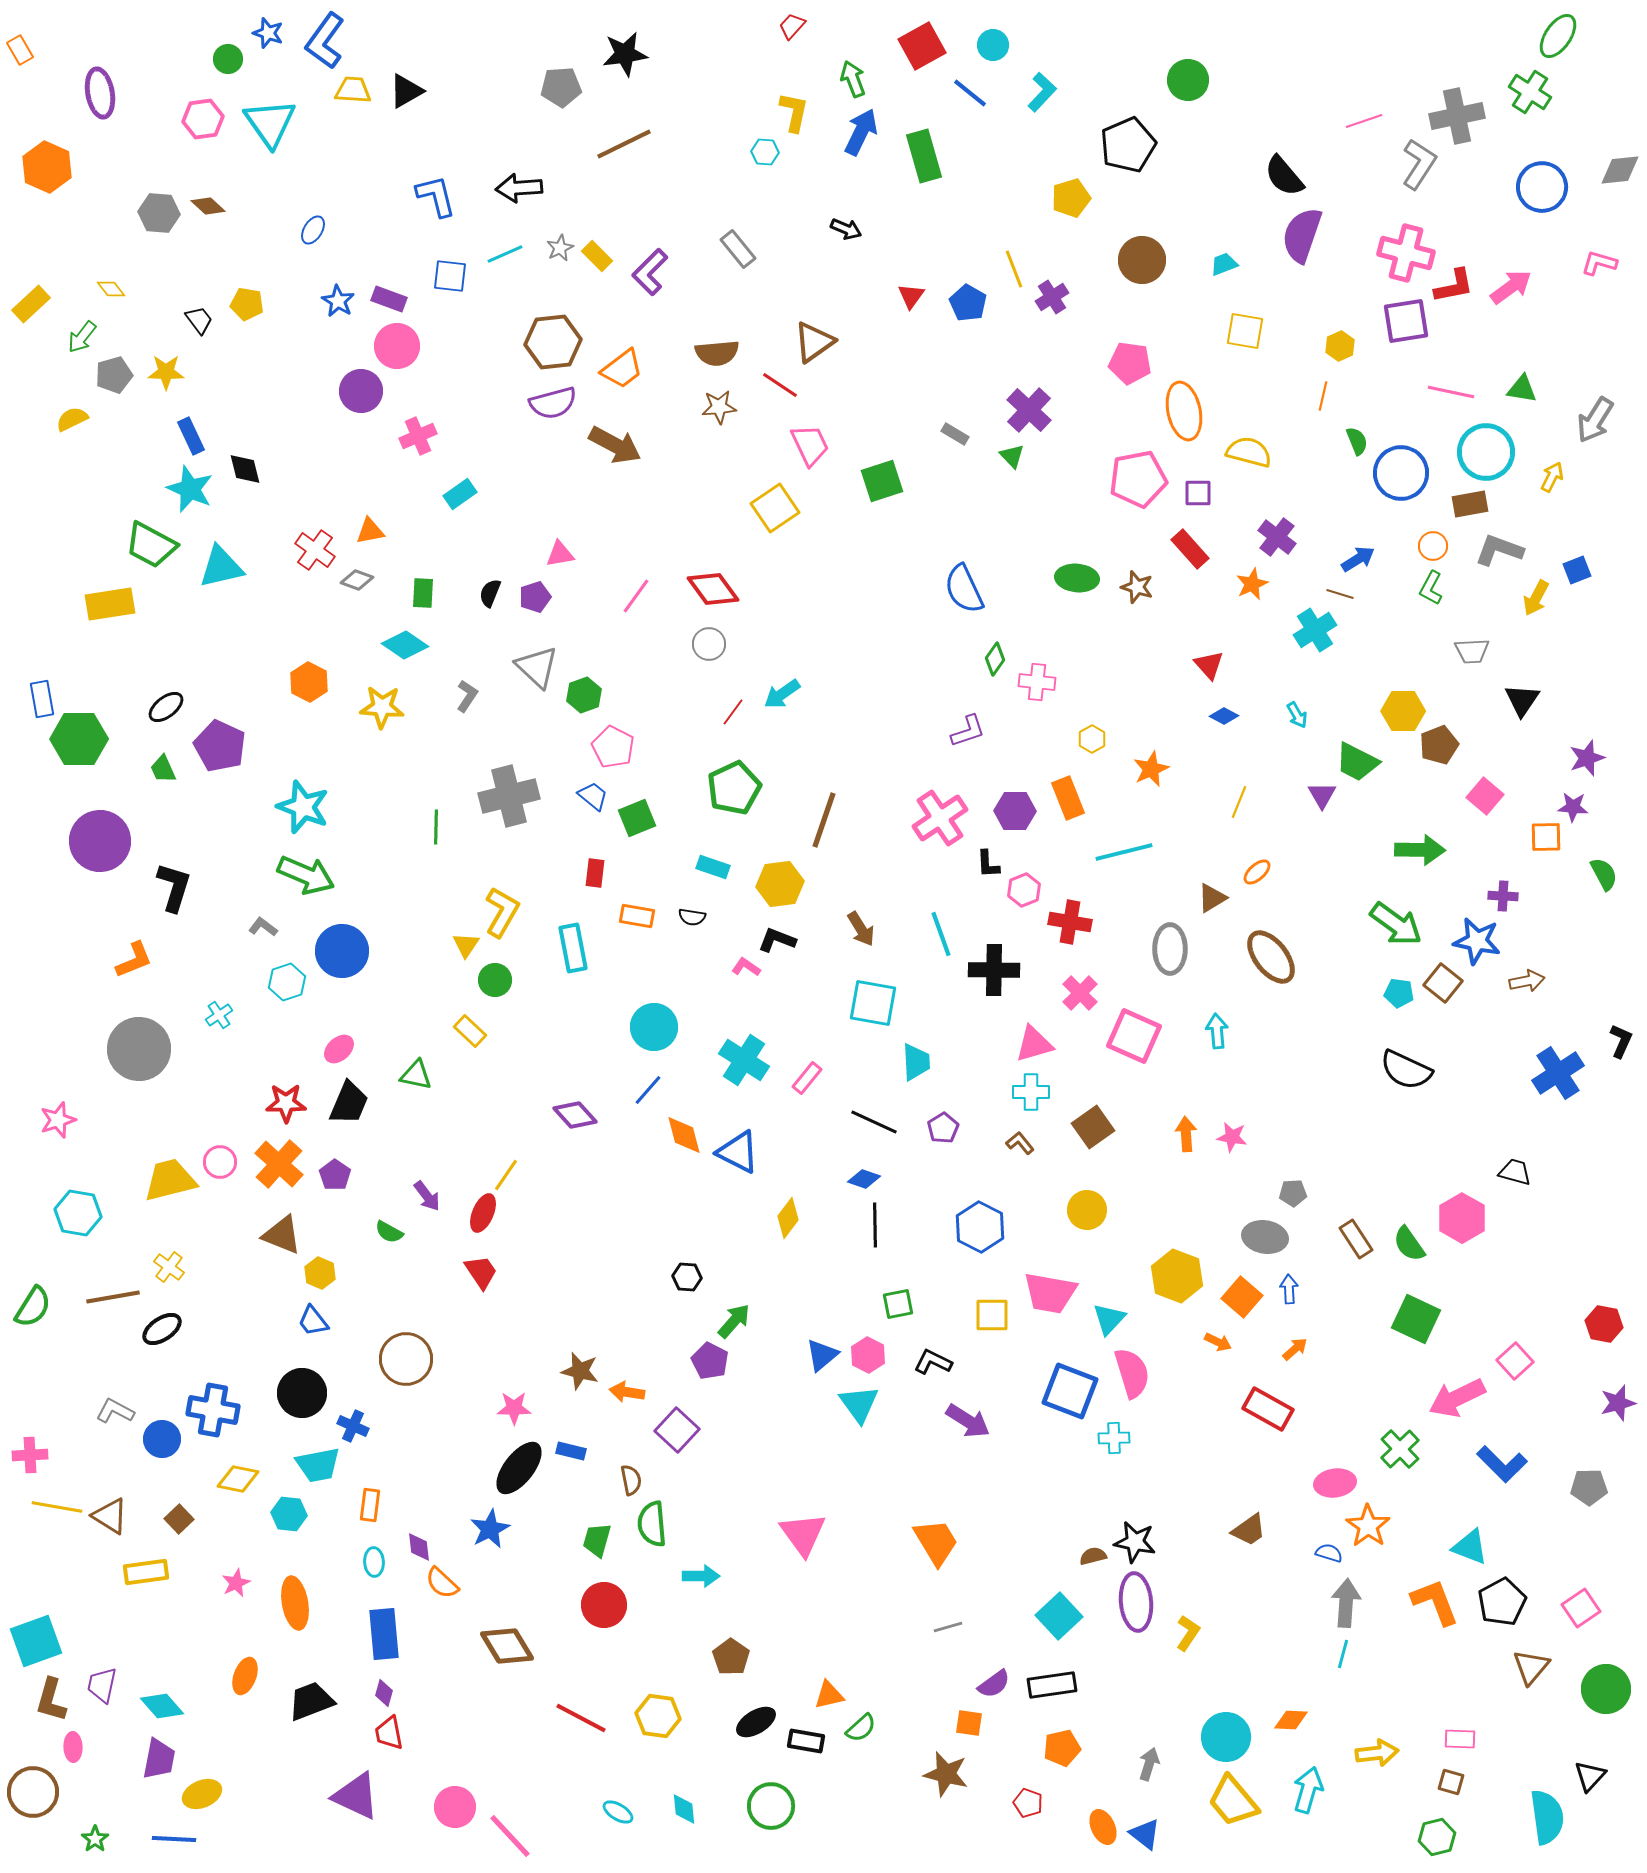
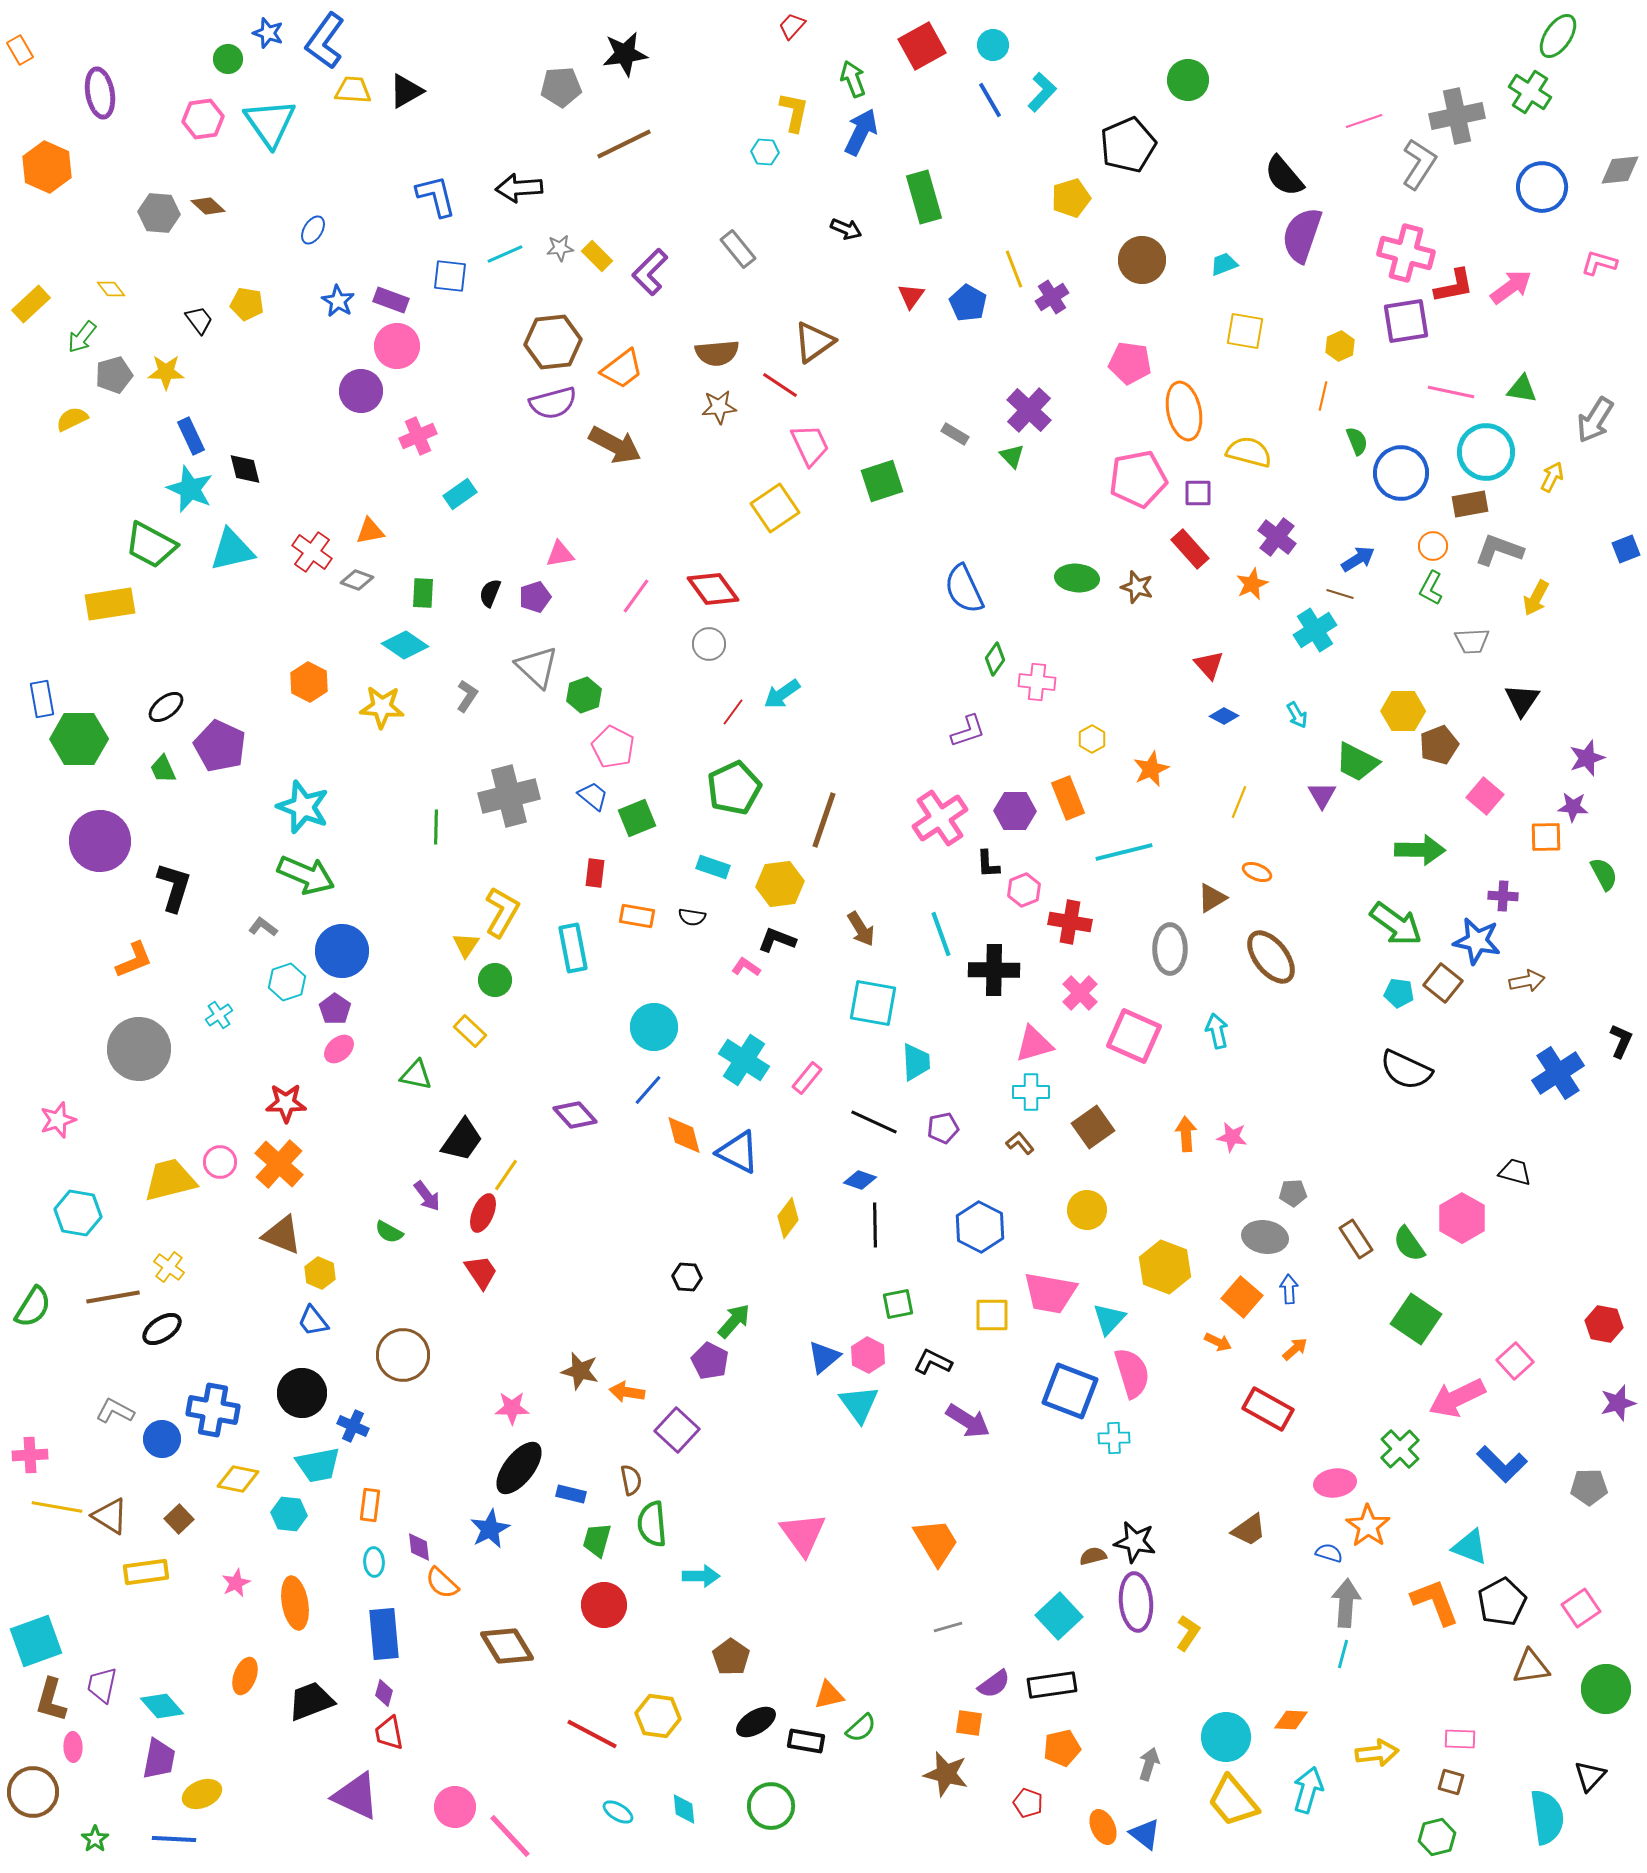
blue line at (970, 93): moved 20 px right, 7 px down; rotated 21 degrees clockwise
green rectangle at (924, 156): moved 41 px down
gray star at (560, 248): rotated 20 degrees clockwise
purple rectangle at (389, 299): moved 2 px right, 1 px down
red cross at (315, 550): moved 3 px left, 2 px down
cyan triangle at (221, 567): moved 11 px right, 17 px up
blue square at (1577, 570): moved 49 px right, 21 px up
gray trapezoid at (1472, 651): moved 10 px up
orange ellipse at (1257, 872): rotated 64 degrees clockwise
cyan arrow at (1217, 1031): rotated 8 degrees counterclockwise
black trapezoid at (349, 1103): moved 113 px right, 37 px down; rotated 12 degrees clockwise
purple pentagon at (943, 1128): rotated 20 degrees clockwise
purple pentagon at (335, 1175): moved 166 px up
blue diamond at (864, 1179): moved 4 px left, 1 px down
yellow hexagon at (1177, 1276): moved 12 px left, 9 px up
green square at (1416, 1319): rotated 9 degrees clockwise
blue triangle at (822, 1355): moved 2 px right, 2 px down
brown circle at (406, 1359): moved 3 px left, 4 px up
pink star at (514, 1408): moved 2 px left
blue rectangle at (571, 1451): moved 43 px down
brown triangle at (1531, 1667): rotated 42 degrees clockwise
red line at (581, 1718): moved 11 px right, 16 px down
